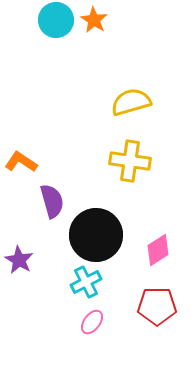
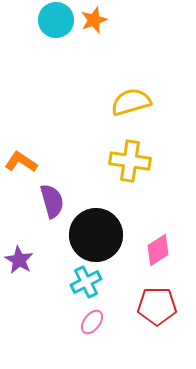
orange star: rotated 20 degrees clockwise
